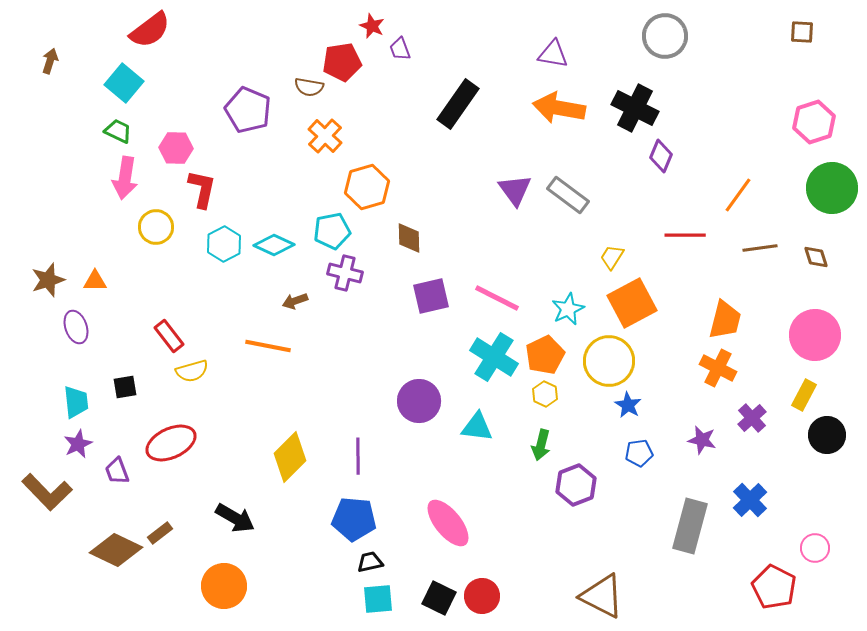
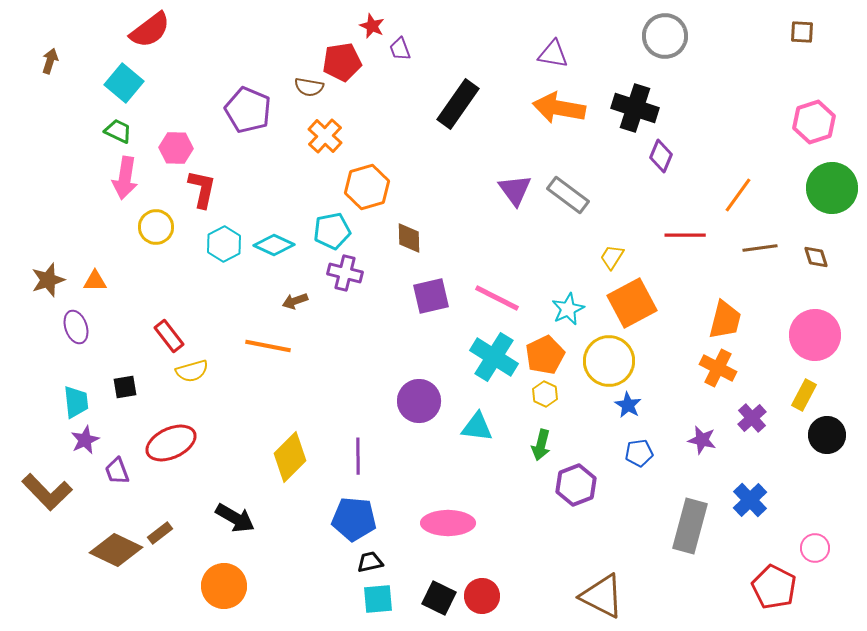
black cross at (635, 108): rotated 9 degrees counterclockwise
purple star at (78, 444): moved 7 px right, 4 px up
pink ellipse at (448, 523): rotated 51 degrees counterclockwise
